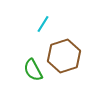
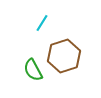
cyan line: moved 1 px left, 1 px up
